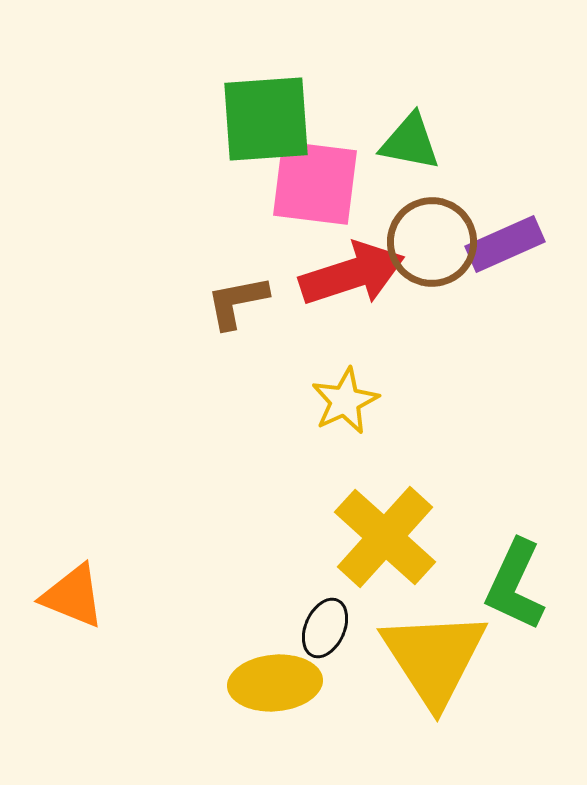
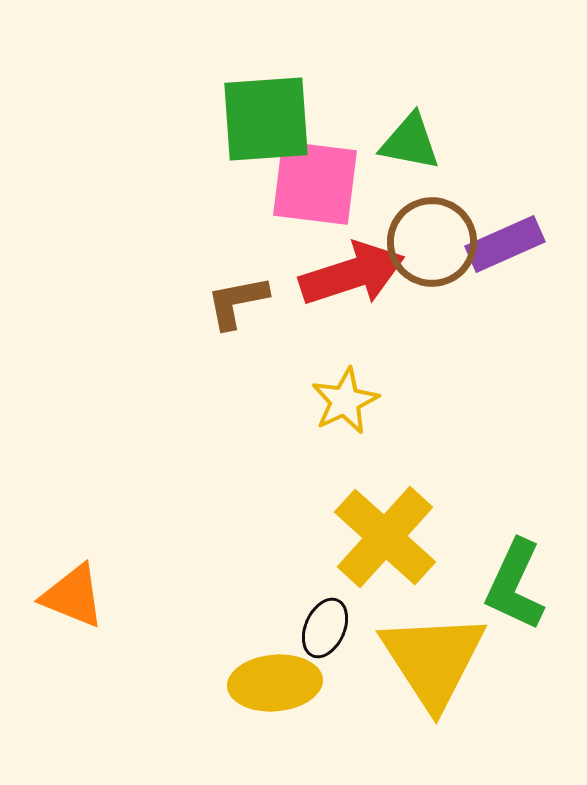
yellow triangle: moved 1 px left, 2 px down
